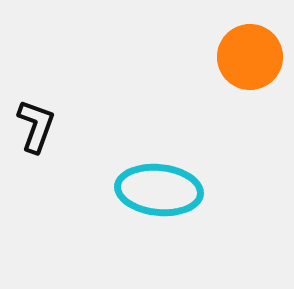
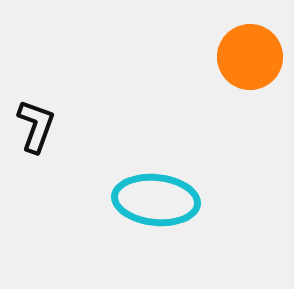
cyan ellipse: moved 3 px left, 10 px down
